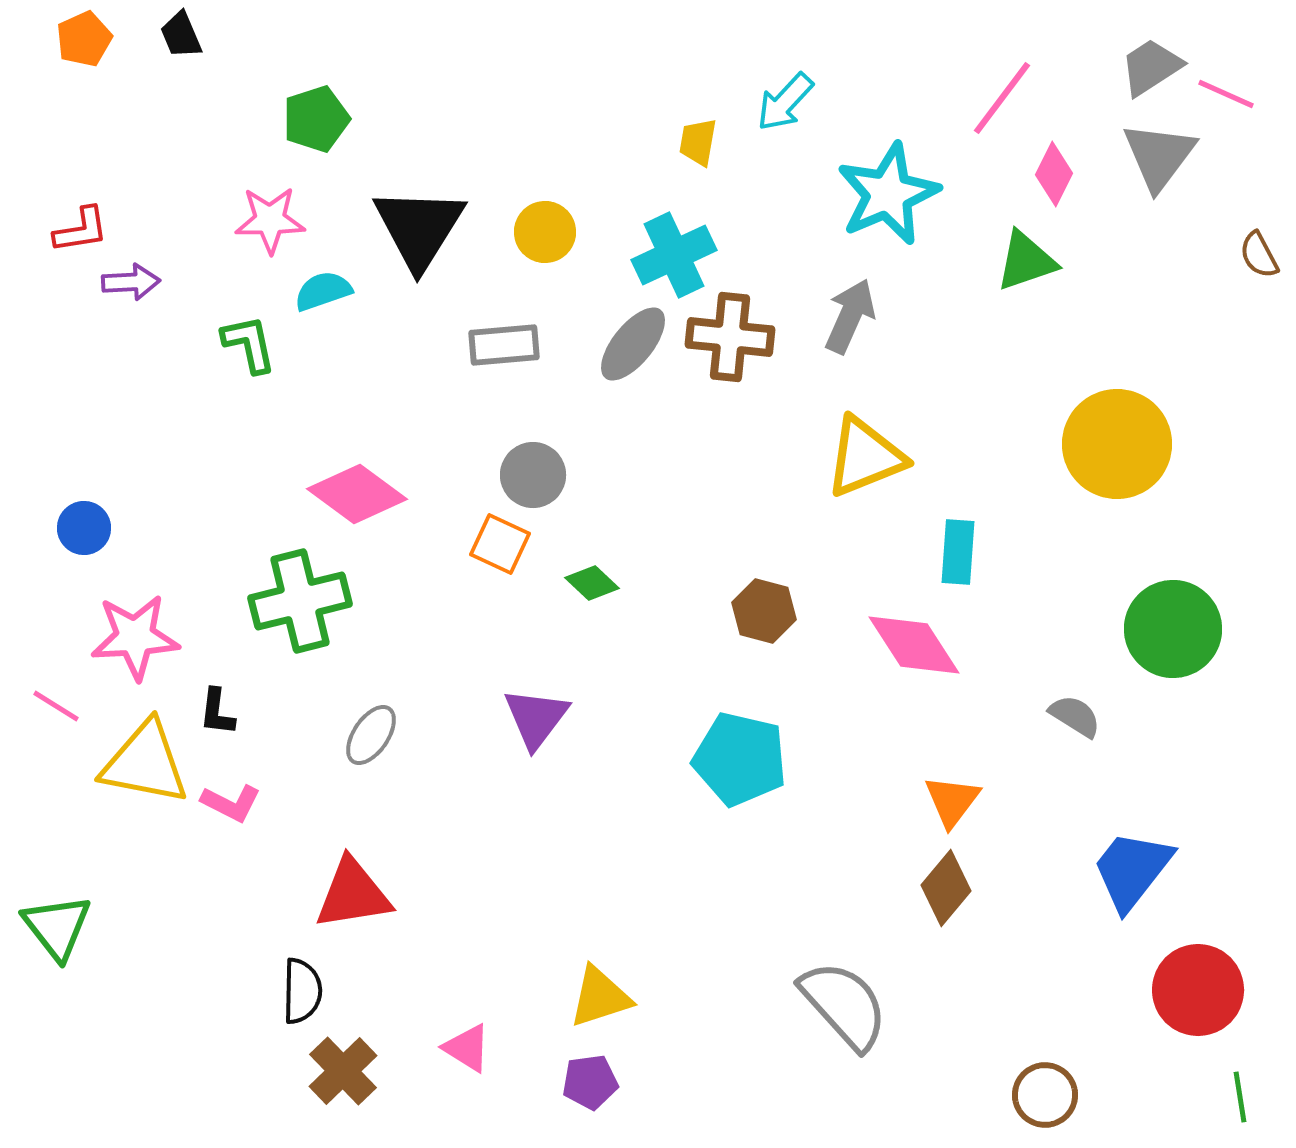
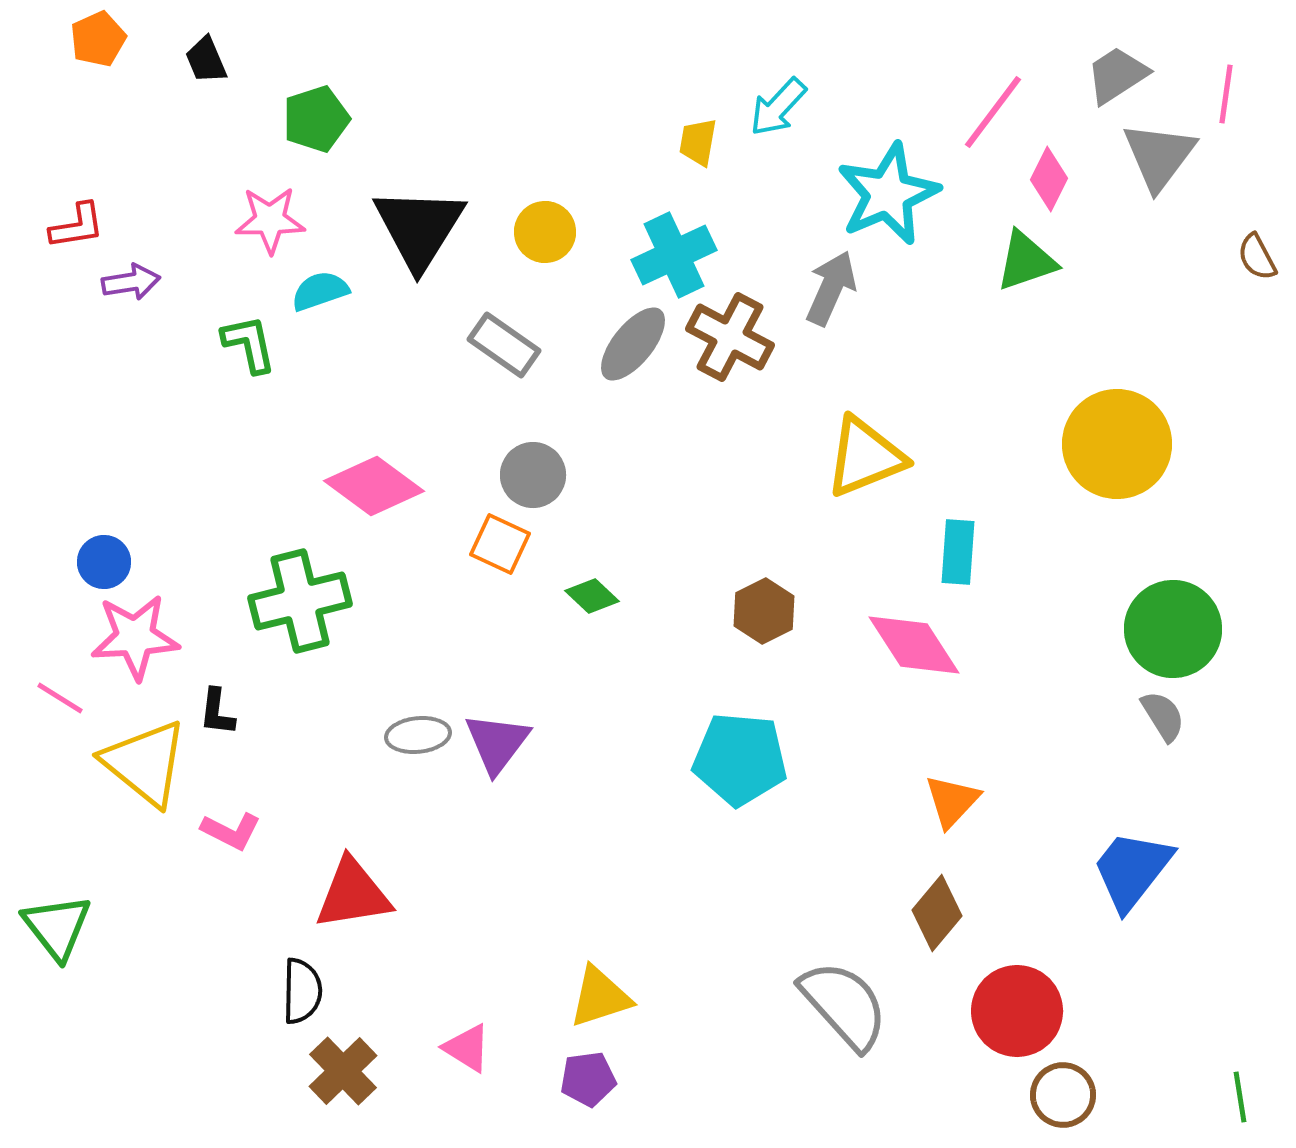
black trapezoid at (181, 35): moved 25 px right, 25 px down
orange pentagon at (84, 39): moved 14 px right
gray trapezoid at (1151, 67): moved 34 px left, 8 px down
pink line at (1226, 94): rotated 74 degrees clockwise
pink line at (1002, 98): moved 9 px left, 14 px down
cyan arrow at (785, 102): moved 7 px left, 5 px down
pink diamond at (1054, 174): moved 5 px left, 5 px down
red L-shape at (81, 230): moved 4 px left, 4 px up
brown semicircle at (1259, 255): moved 2 px left, 2 px down
purple arrow at (131, 282): rotated 6 degrees counterclockwise
cyan semicircle at (323, 291): moved 3 px left
gray arrow at (850, 316): moved 19 px left, 28 px up
brown cross at (730, 337): rotated 22 degrees clockwise
gray rectangle at (504, 345): rotated 40 degrees clockwise
pink diamond at (357, 494): moved 17 px right, 8 px up
blue circle at (84, 528): moved 20 px right, 34 px down
green diamond at (592, 583): moved 13 px down
brown hexagon at (764, 611): rotated 18 degrees clockwise
pink line at (56, 706): moved 4 px right, 8 px up
gray semicircle at (1075, 716): moved 88 px right; rotated 26 degrees clockwise
purple triangle at (536, 718): moved 39 px left, 25 px down
gray ellipse at (371, 735): moved 47 px right; rotated 50 degrees clockwise
cyan pentagon at (740, 759): rotated 8 degrees counterclockwise
yellow triangle at (145, 763): rotated 28 degrees clockwise
orange triangle at (952, 801): rotated 6 degrees clockwise
pink L-shape at (231, 803): moved 28 px down
brown diamond at (946, 888): moved 9 px left, 25 px down
red circle at (1198, 990): moved 181 px left, 21 px down
purple pentagon at (590, 1082): moved 2 px left, 3 px up
brown circle at (1045, 1095): moved 18 px right
